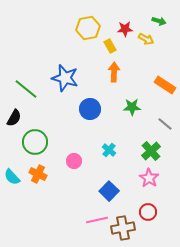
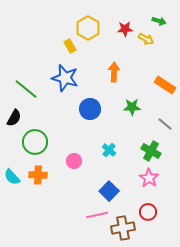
yellow hexagon: rotated 20 degrees counterclockwise
yellow rectangle: moved 40 px left
green cross: rotated 18 degrees counterclockwise
orange cross: moved 1 px down; rotated 24 degrees counterclockwise
pink line: moved 5 px up
